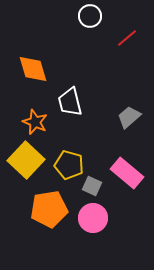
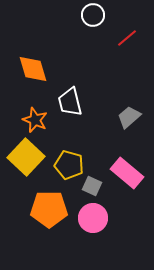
white circle: moved 3 px right, 1 px up
orange star: moved 2 px up
yellow square: moved 3 px up
orange pentagon: rotated 9 degrees clockwise
